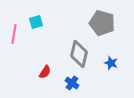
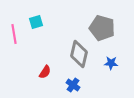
gray pentagon: moved 5 px down
pink line: rotated 18 degrees counterclockwise
blue star: rotated 16 degrees counterclockwise
blue cross: moved 1 px right, 2 px down
